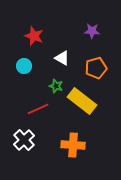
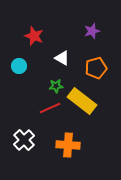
purple star: rotated 21 degrees counterclockwise
cyan circle: moved 5 px left
green star: rotated 24 degrees counterclockwise
red line: moved 12 px right, 1 px up
orange cross: moved 5 px left
